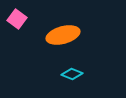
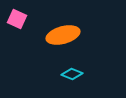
pink square: rotated 12 degrees counterclockwise
